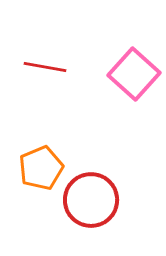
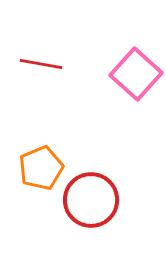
red line: moved 4 px left, 3 px up
pink square: moved 2 px right
